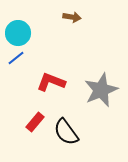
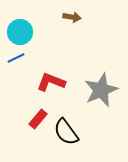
cyan circle: moved 2 px right, 1 px up
blue line: rotated 12 degrees clockwise
red rectangle: moved 3 px right, 3 px up
